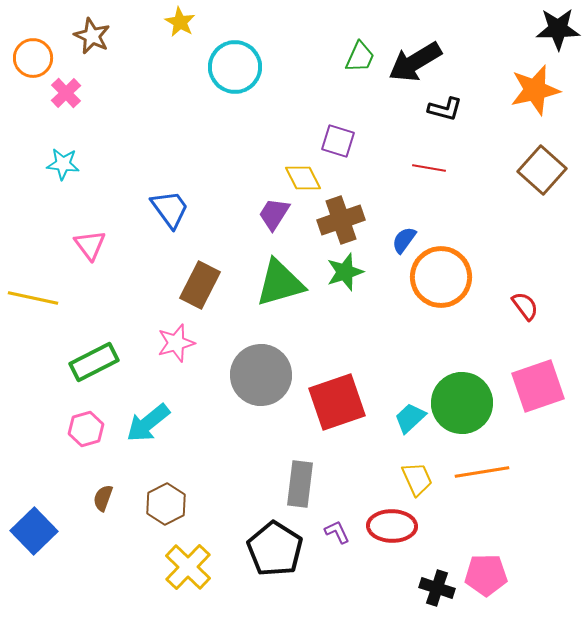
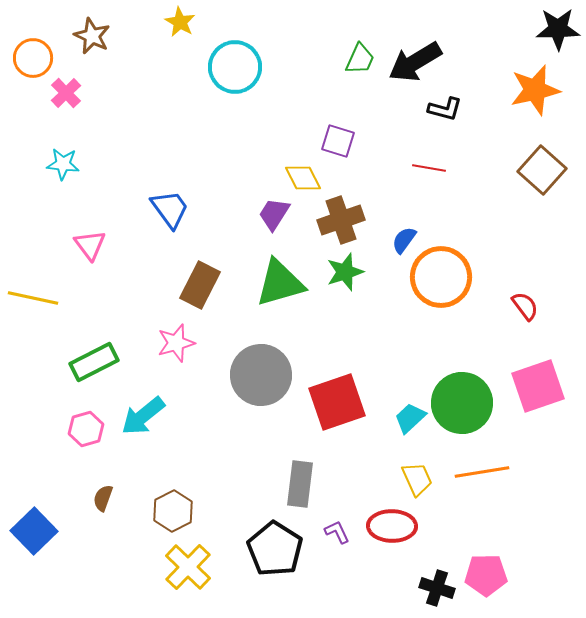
green trapezoid at (360, 57): moved 2 px down
cyan arrow at (148, 423): moved 5 px left, 7 px up
brown hexagon at (166, 504): moved 7 px right, 7 px down
